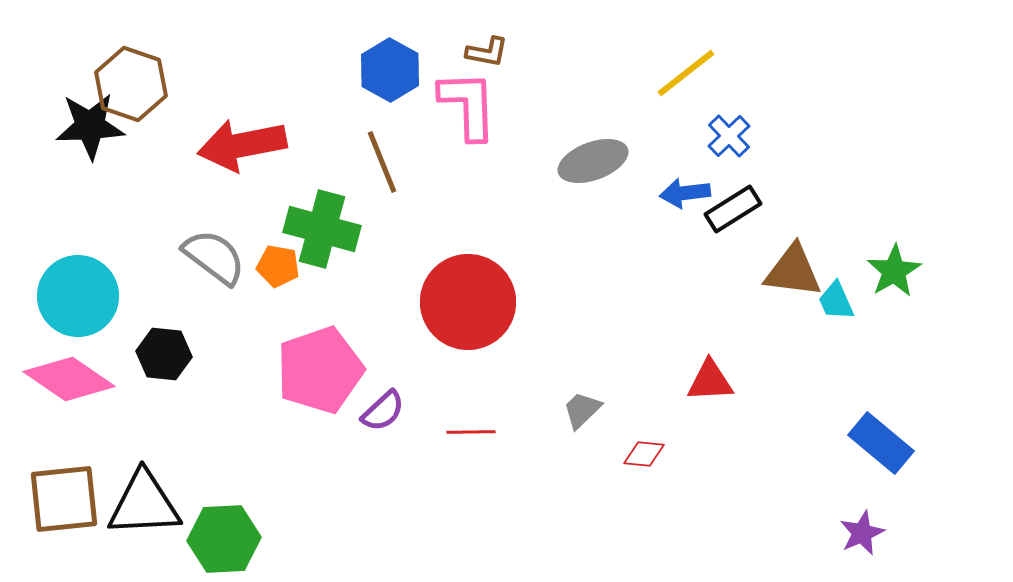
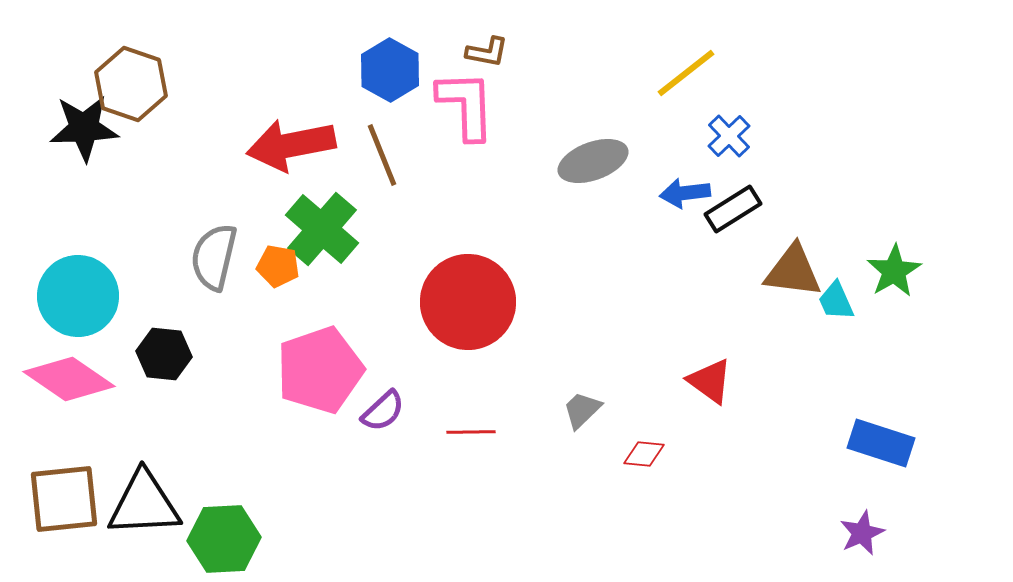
pink L-shape: moved 2 px left
black star: moved 6 px left, 2 px down
red arrow: moved 49 px right
brown line: moved 7 px up
green cross: rotated 26 degrees clockwise
gray semicircle: rotated 114 degrees counterclockwise
red triangle: rotated 39 degrees clockwise
blue rectangle: rotated 22 degrees counterclockwise
